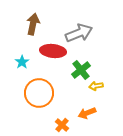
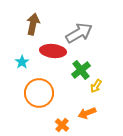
gray arrow: rotated 8 degrees counterclockwise
yellow arrow: rotated 48 degrees counterclockwise
